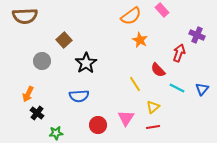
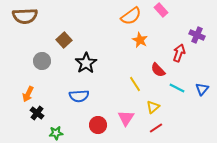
pink rectangle: moved 1 px left
red line: moved 3 px right, 1 px down; rotated 24 degrees counterclockwise
